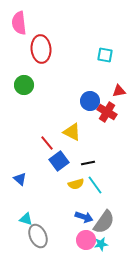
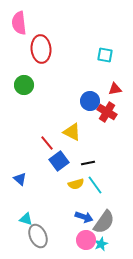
red triangle: moved 4 px left, 2 px up
cyan star: rotated 16 degrees counterclockwise
